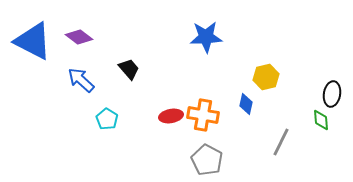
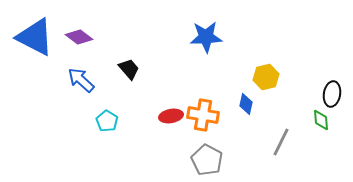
blue triangle: moved 2 px right, 4 px up
cyan pentagon: moved 2 px down
